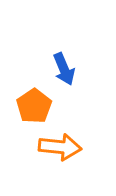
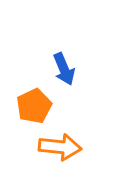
orange pentagon: rotated 8 degrees clockwise
